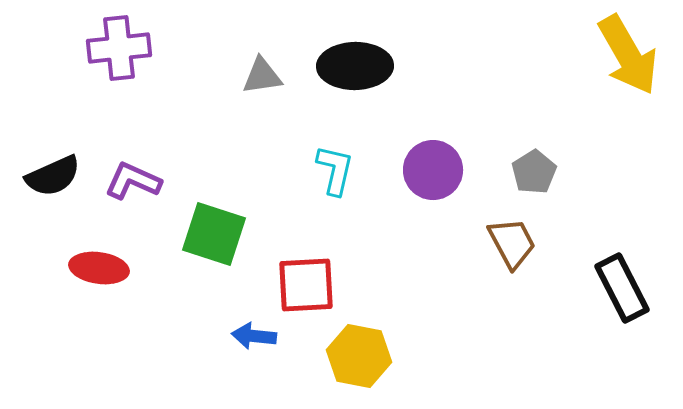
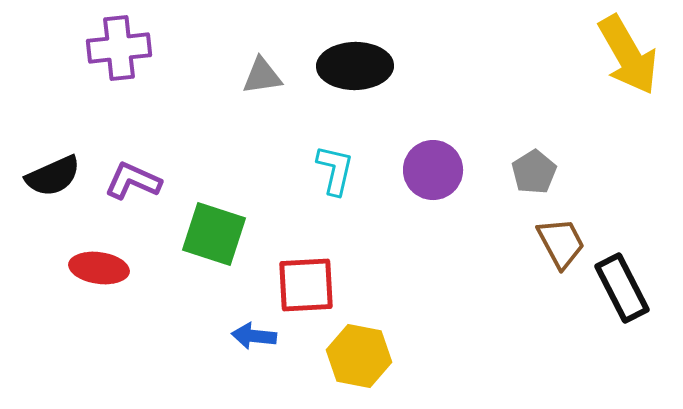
brown trapezoid: moved 49 px right
